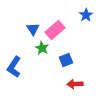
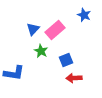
blue star: moved 2 px left; rotated 16 degrees counterclockwise
blue triangle: rotated 16 degrees clockwise
green star: moved 1 px left, 3 px down
blue L-shape: moved 6 px down; rotated 115 degrees counterclockwise
red arrow: moved 1 px left, 6 px up
